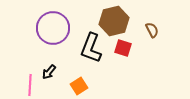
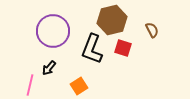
brown hexagon: moved 2 px left, 1 px up
purple circle: moved 3 px down
black L-shape: moved 1 px right, 1 px down
black arrow: moved 4 px up
pink line: rotated 10 degrees clockwise
